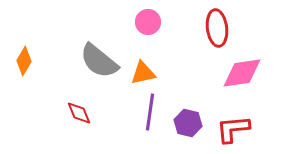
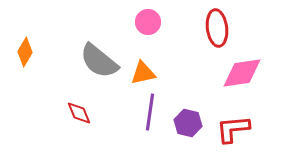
orange diamond: moved 1 px right, 9 px up
